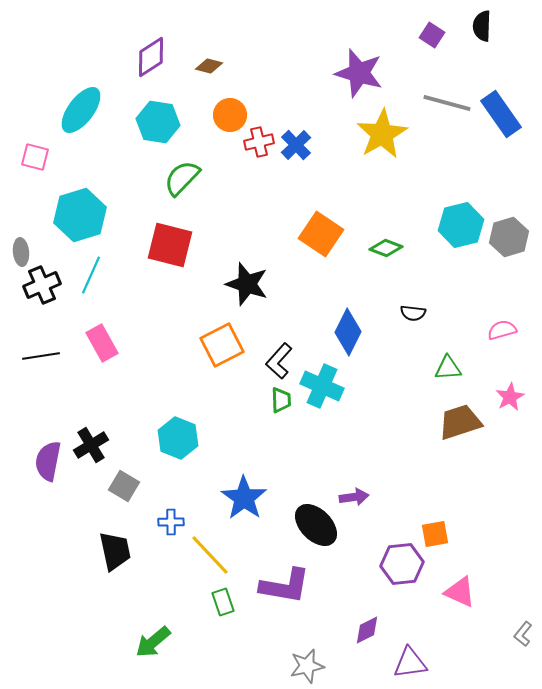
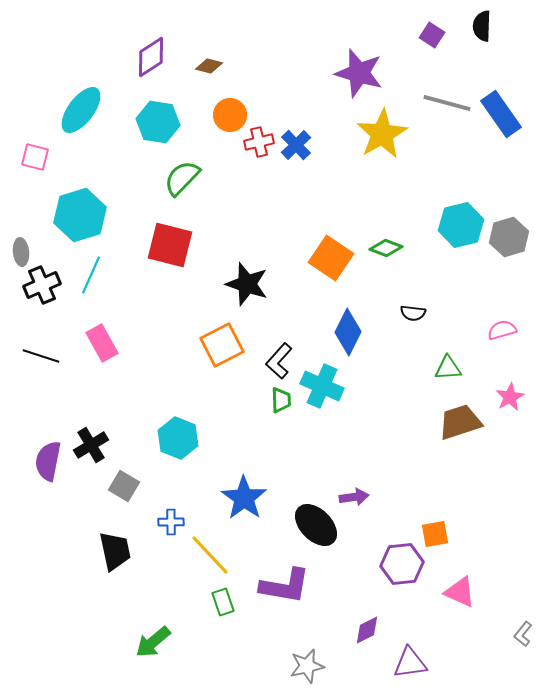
orange square at (321, 234): moved 10 px right, 24 px down
black line at (41, 356): rotated 27 degrees clockwise
